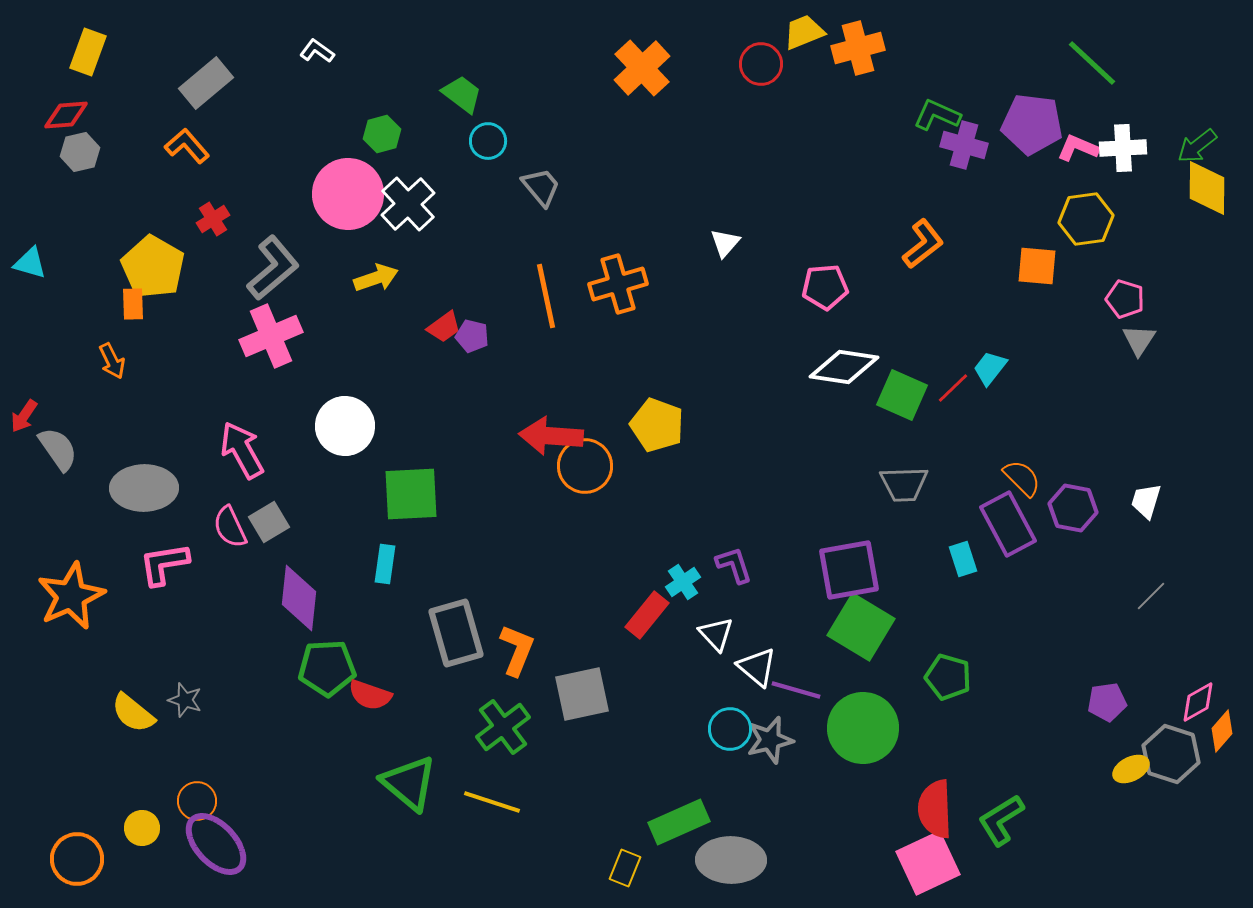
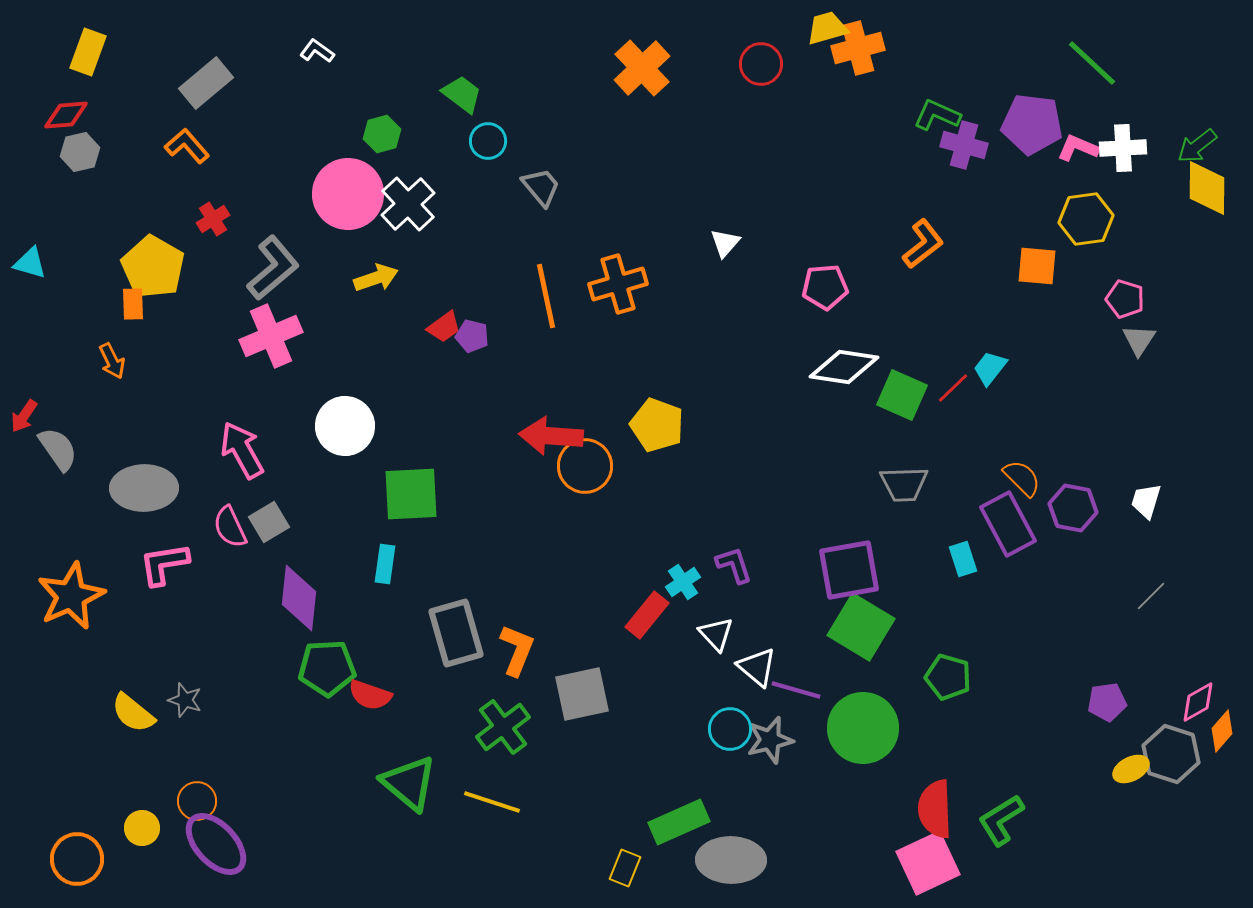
yellow trapezoid at (804, 32): moved 23 px right, 4 px up; rotated 6 degrees clockwise
